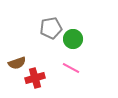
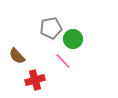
brown semicircle: moved 7 px up; rotated 66 degrees clockwise
pink line: moved 8 px left, 7 px up; rotated 18 degrees clockwise
red cross: moved 2 px down
